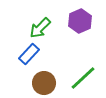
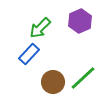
brown circle: moved 9 px right, 1 px up
